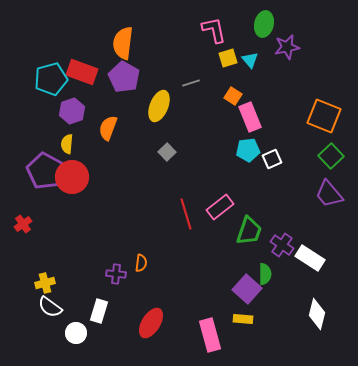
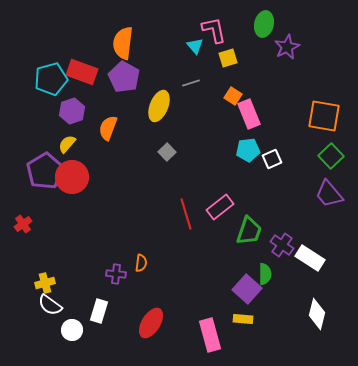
purple star at (287, 47): rotated 15 degrees counterclockwise
cyan triangle at (250, 60): moved 55 px left, 14 px up
orange square at (324, 116): rotated 12 degrees counterclockwise
pink rectangle at (250, 117): moved 1 px left, 3 px up
yellow semicircle at (67, 144): rotated 36 degrees clockwise
purple pentagon at (45, 171): rotated 12 degrees clockwise
white semicircle at (50, 307): moved 2 px up
white circle at (76, 333): moved 4 px left, 3 px up
